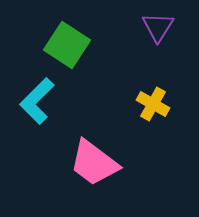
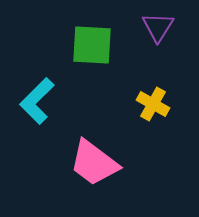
green square: moved 25 px right; rotated 30 degrees counterclockwise
